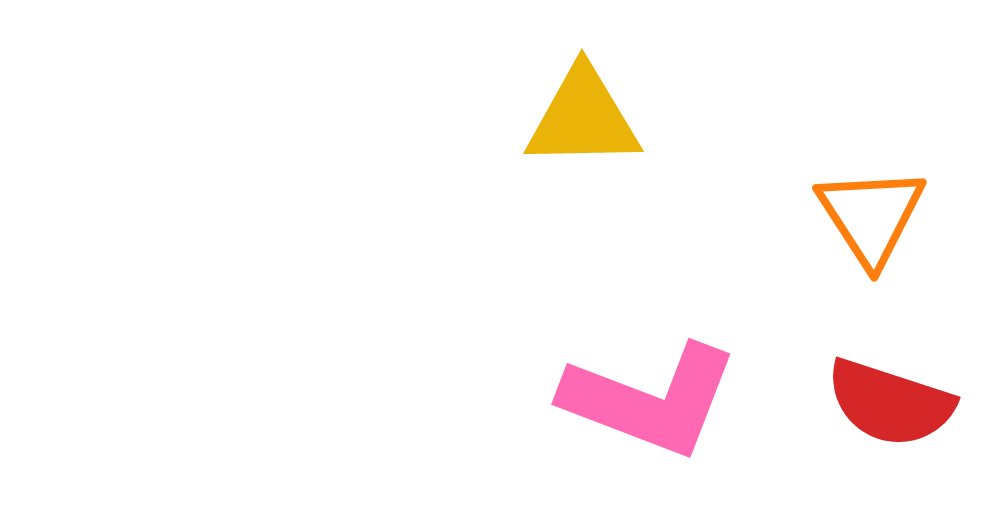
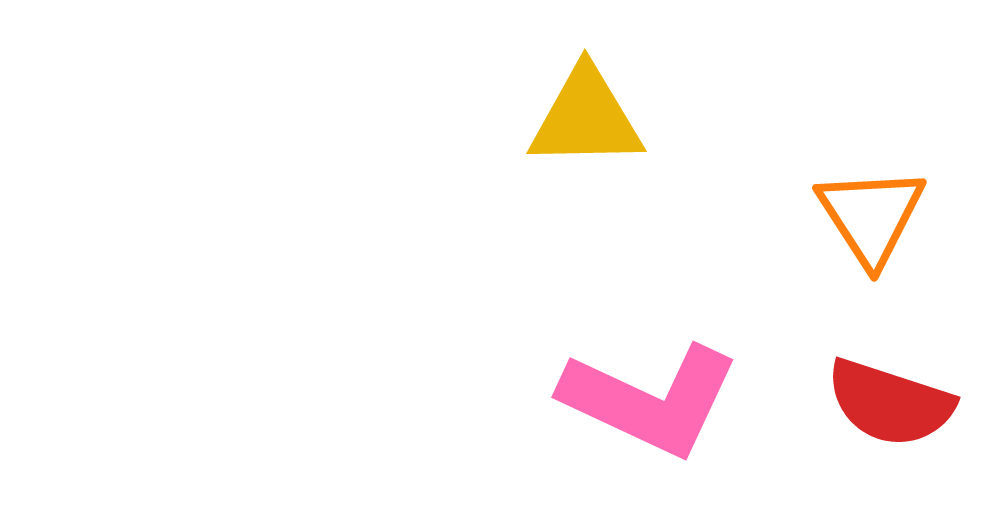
yellow triangle: moved 3 px right
pink L-shape: rotated 4 degrees clockwise
